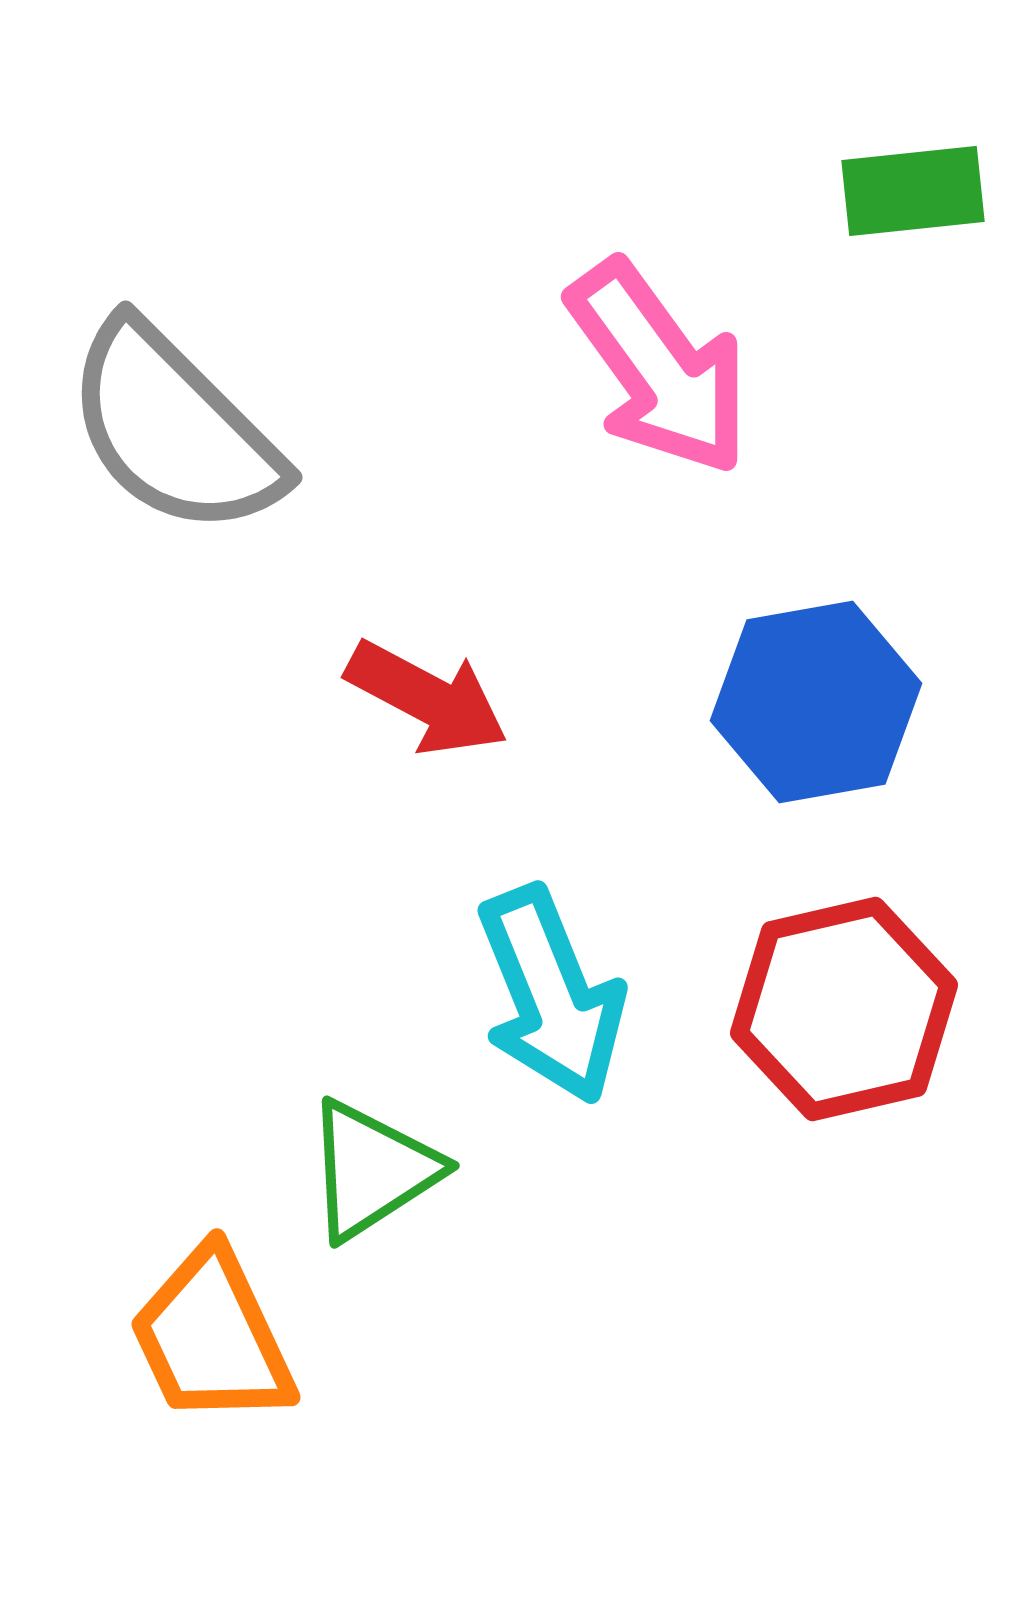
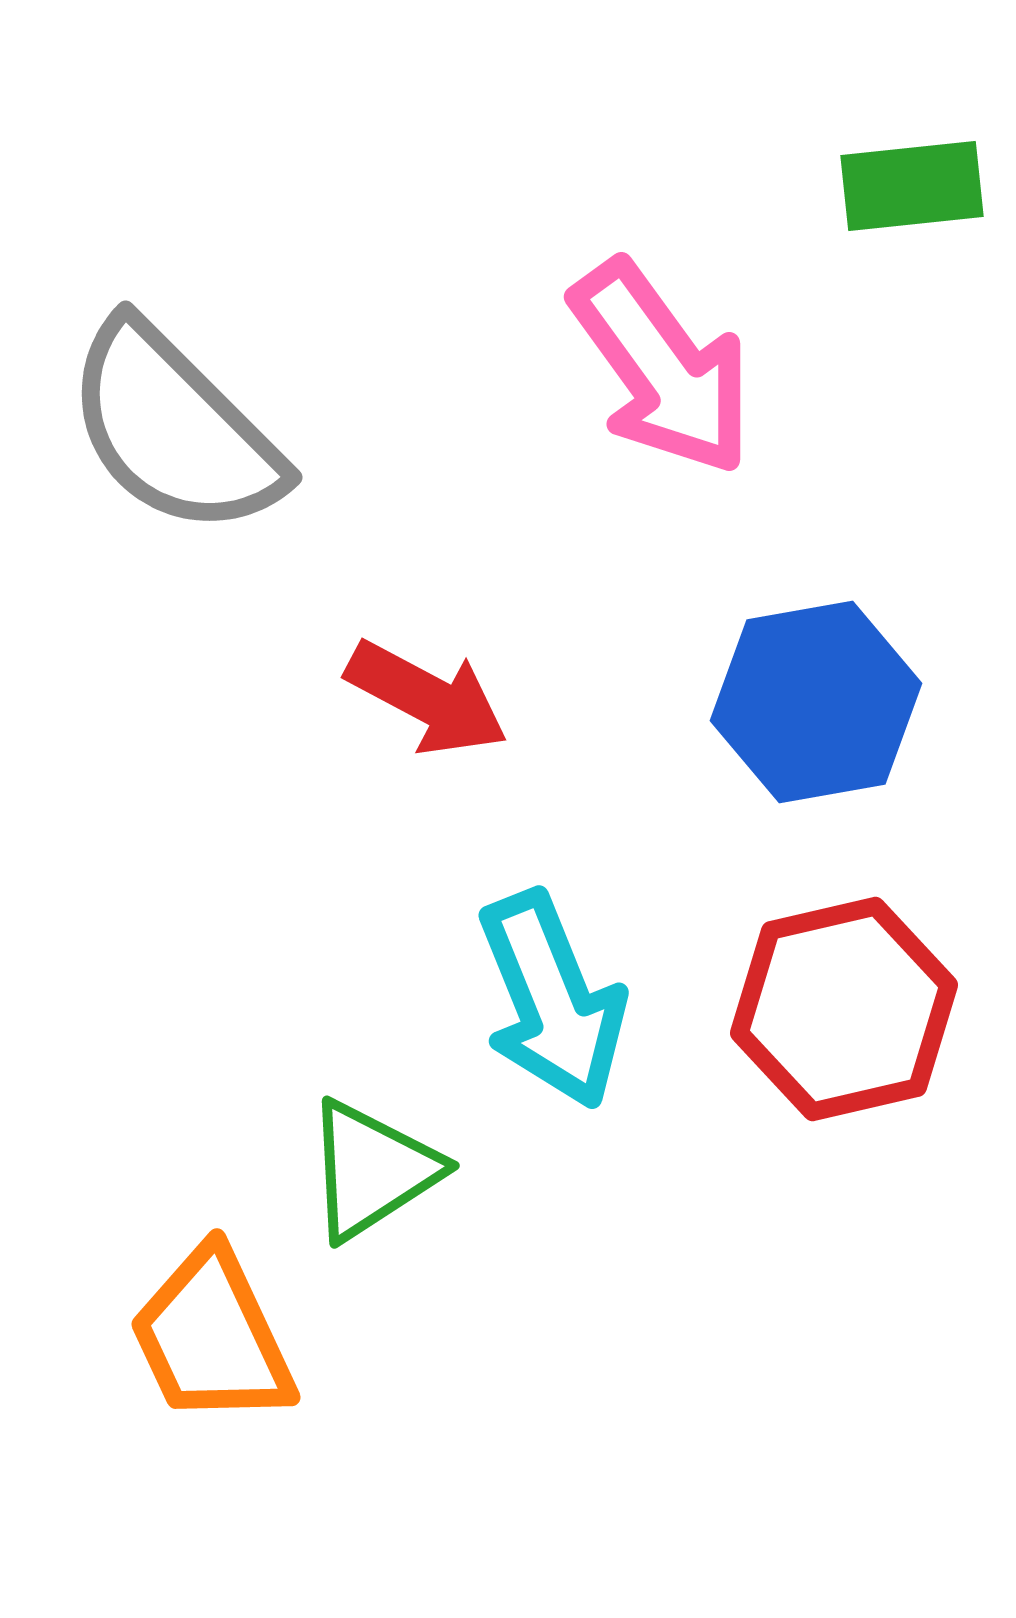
green rectangle: moved 1 px left, 5 px up
pink arrow: moved 3 px right
cyan arrow: moved 1 px right, 5 px down
